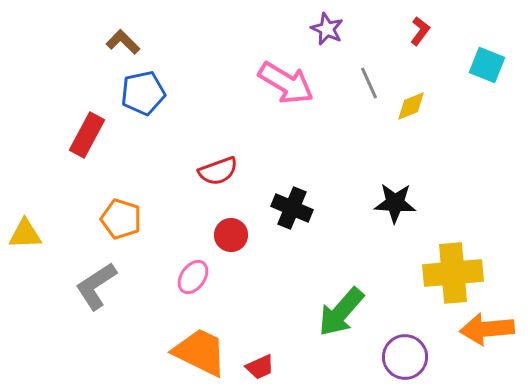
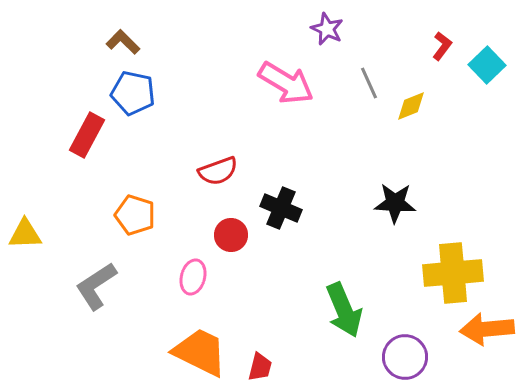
red L-shape: moved 22 px right, 15 px down
cyan square: rotated 24 degrees clockwise
blue pentagon: moved 10 px left; rotated 24 degrees clockwise
black cross: moved 11 px left
orange pentagon: moved 14 px right, 4 px up
pink ellipse: rotated 20 degrees counterclockwise
green arrow: moved 3 px right, 2 px up; rotated 64 degrees counterclockwise
red trapezoid: rotated 52 degrees counterclockwise
